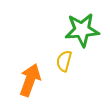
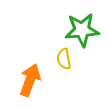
yellow semicircle: moved 2 px up; rotated 25 degrees counterclockwise
